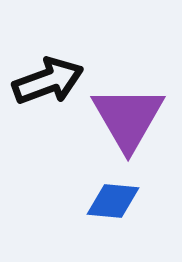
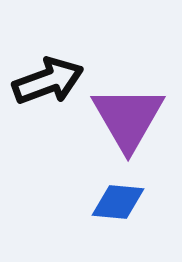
blue diamond: moved 5 px right, 1 px down
